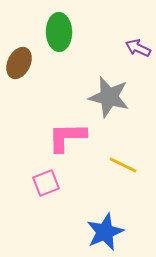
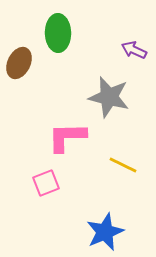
green ellipse: moved 1 px left, 1 px down
purple arrow: moved 4 px left, 2 px down
